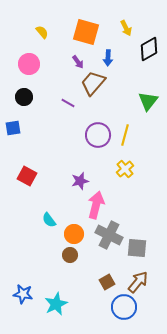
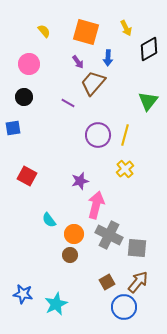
yellow semicircle: moved 2 px right, 1 px up
